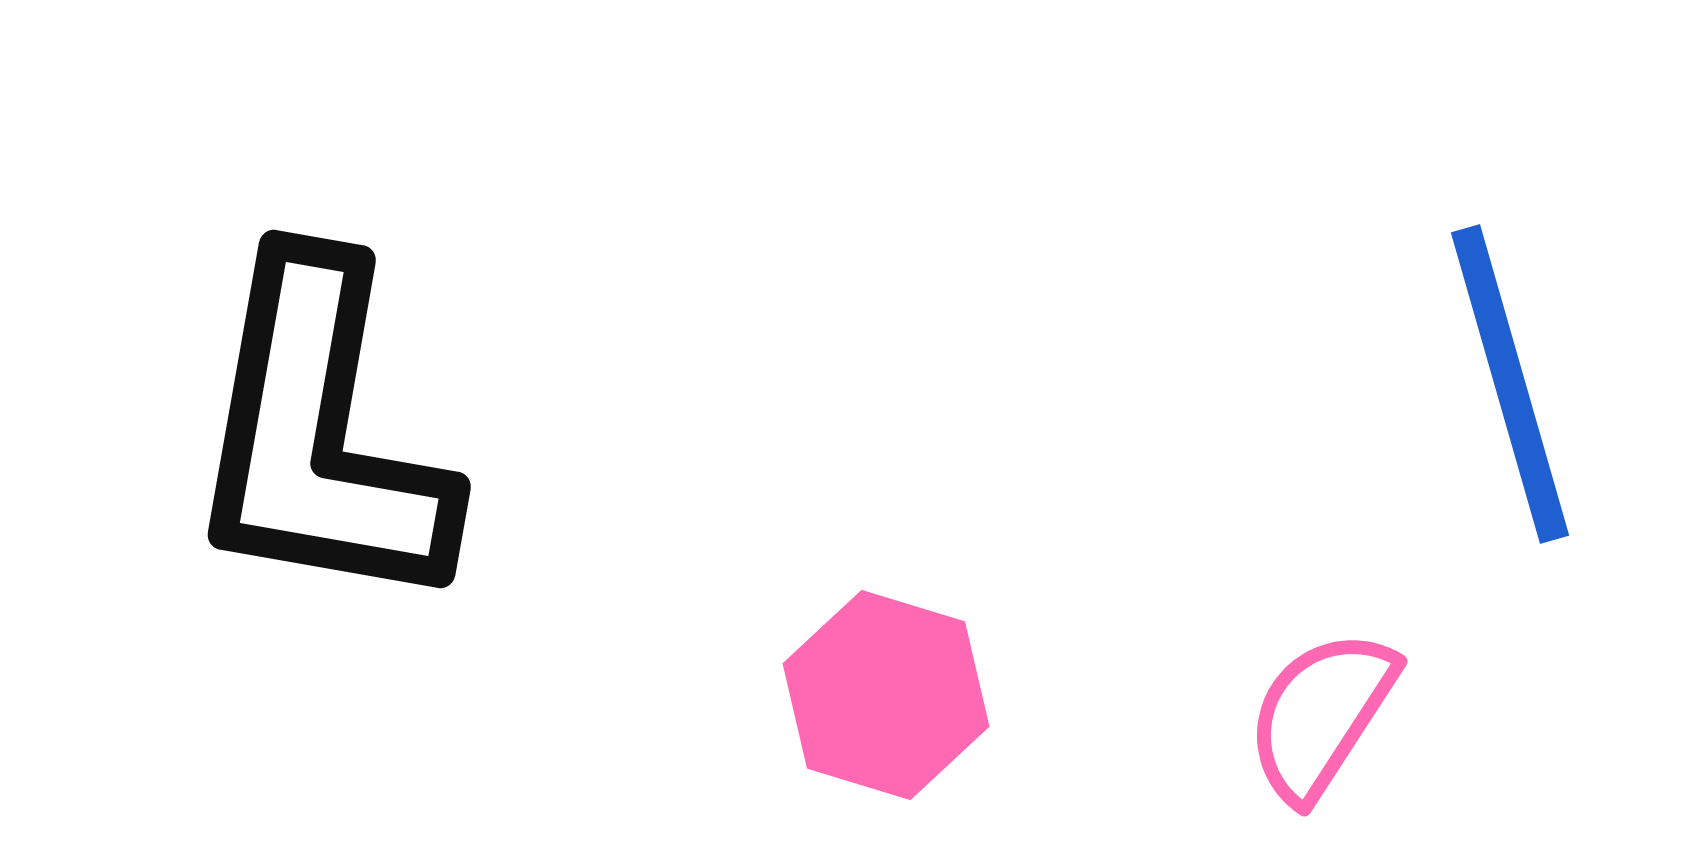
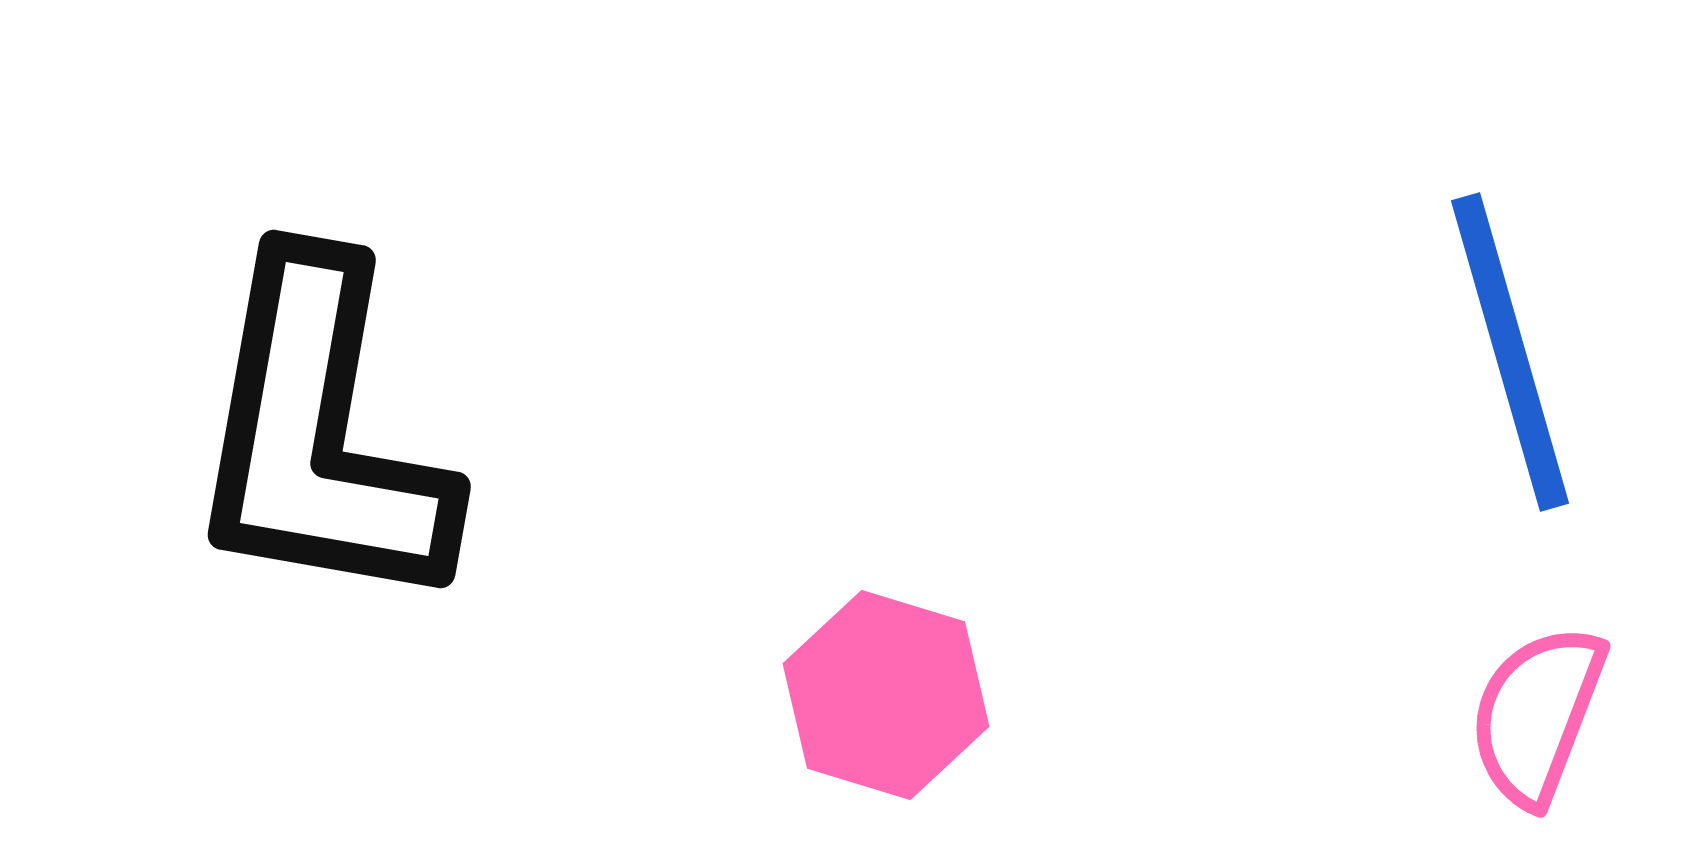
blue line: moved 32 px up
pink semicircle: moved 216 px right; rotated 12 degrees counterclockwise
